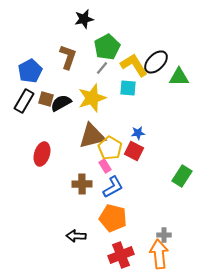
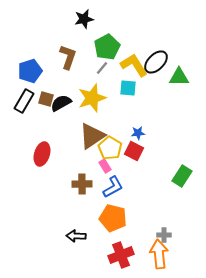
blue pentagon: rotated 10 degrees clockwise
brown triangle: rotated 20 degrees counterclockwise
